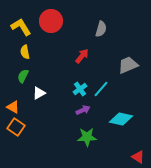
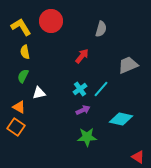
white triangle: rotated 16 degrees clockwise
orange triangle: moved 6 px right
